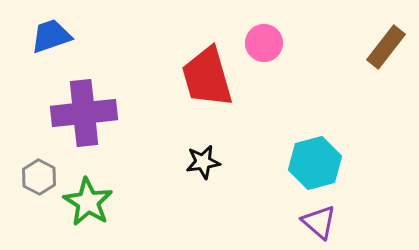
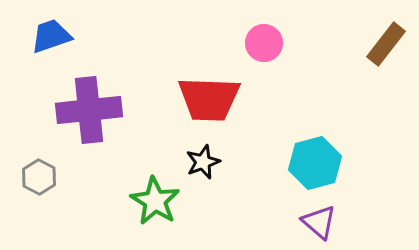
brown rectangle: moved 3 px up
red trapezoid: moved 2 px right, 22 px down; rotated 72 degrees counterclockwise
purple cross: moved 5 px right, 3 px up
black star: rotated 12 degrees counterclockwise
green star: moved 67 px right, 1 px up
